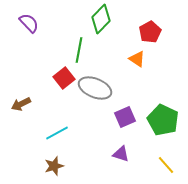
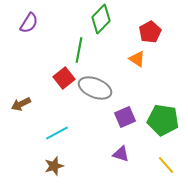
purple semicircle: rotated 75 degrees clockwise
green pentagon: rotated 16 degrees counterclockwise
